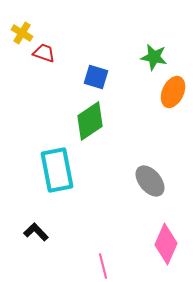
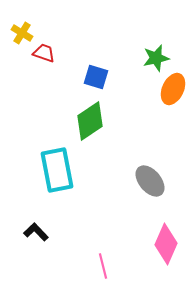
green star: moved 2 px right, 1 px down; rotated 24 degrees counterclockwise
orange ellipse: moved 3 px up
